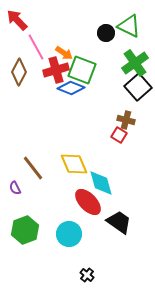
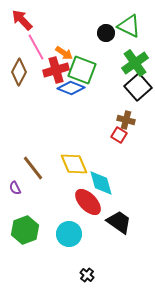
red arrow: moved 5 px right
